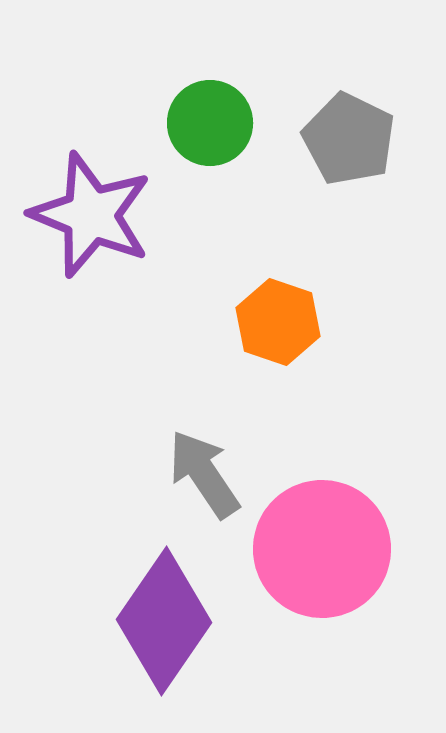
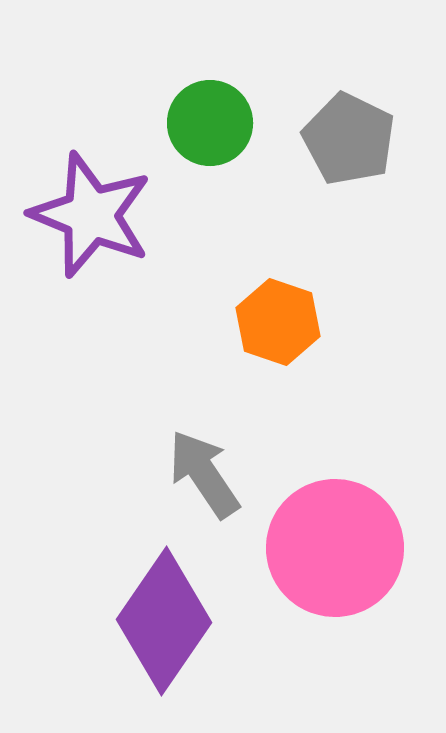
pink circle: moved 13 px right, 1 px up
